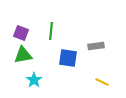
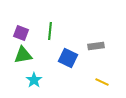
green line: moved 1 px left
blue square: rotated 18 degrees clockwise
